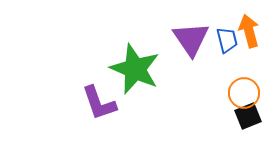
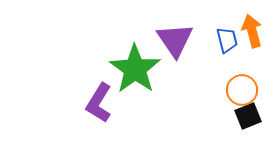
orange arrow: moved 3 px right
purple triangle: moved 16 px left, 1 px down
green star: rotated 12 degrees clockwise
orange circle: moved 2 px left, 3 px up
purple L-shape: rotated 51 degrees clockwise
